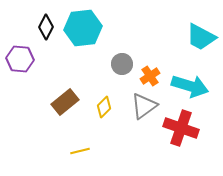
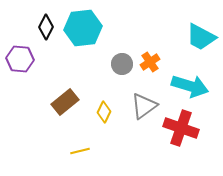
orange cross: moved 14 px up
yellow diamond: moved 5 px down; rotated 20 degrees counterclockwise
